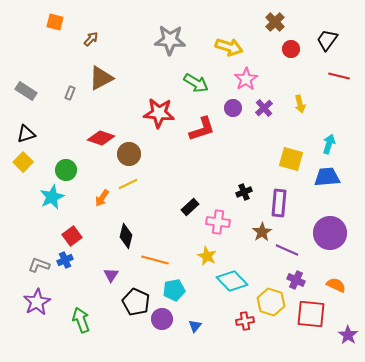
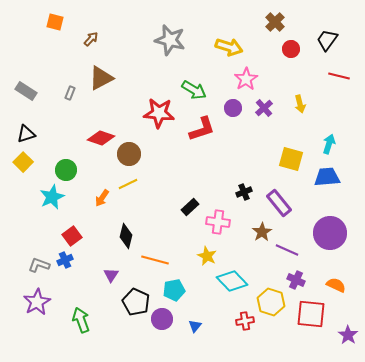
gray star at (170, 40): rotated 12 degrees clockwise
green arrow at (196, 83): moved 2 px left, 7 px down
purple rectangle at (279, 203): rotated 44 degrees counterclockwise
